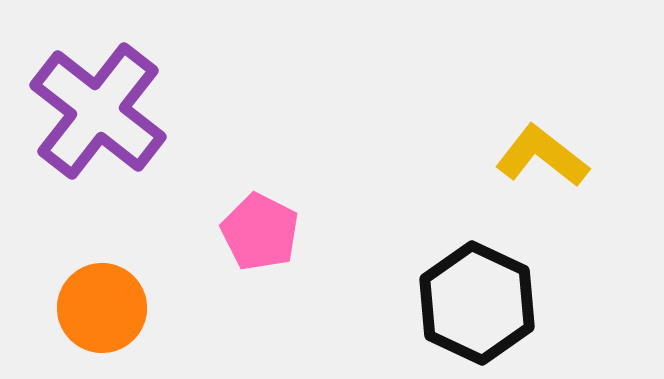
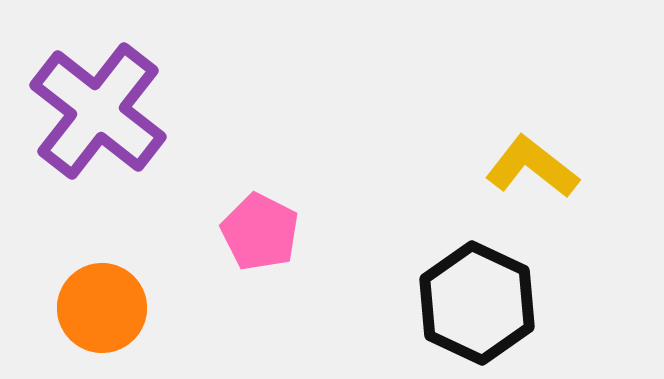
yellow L-shape: moved 10 px left, 11 px down
